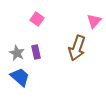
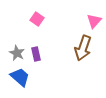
brown arrow: moved 6 px right
purple rectangle: moved 2 px down
